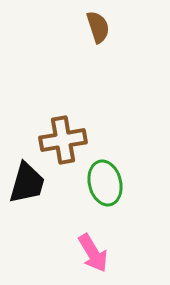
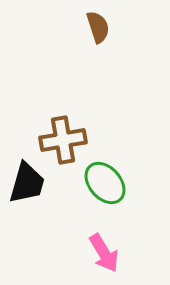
green ellipse: rotated 27 degrees counterclockwise
pink arrow: moved 11 px right
